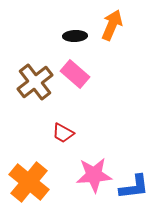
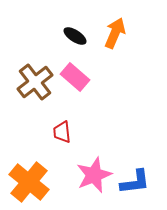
orange arrow: moved 3 px right, 8 px down
black ellipse: rotated 35 degrees clockwise
pink rectangle: moved 3 px down
red trapezoid: moved 1 px left, 1 px up; rotated 55 degrees clockwise
pink star: rotated 18 degrees counterclockwise
blue L-shape: moved 1 px right, 5 px up
